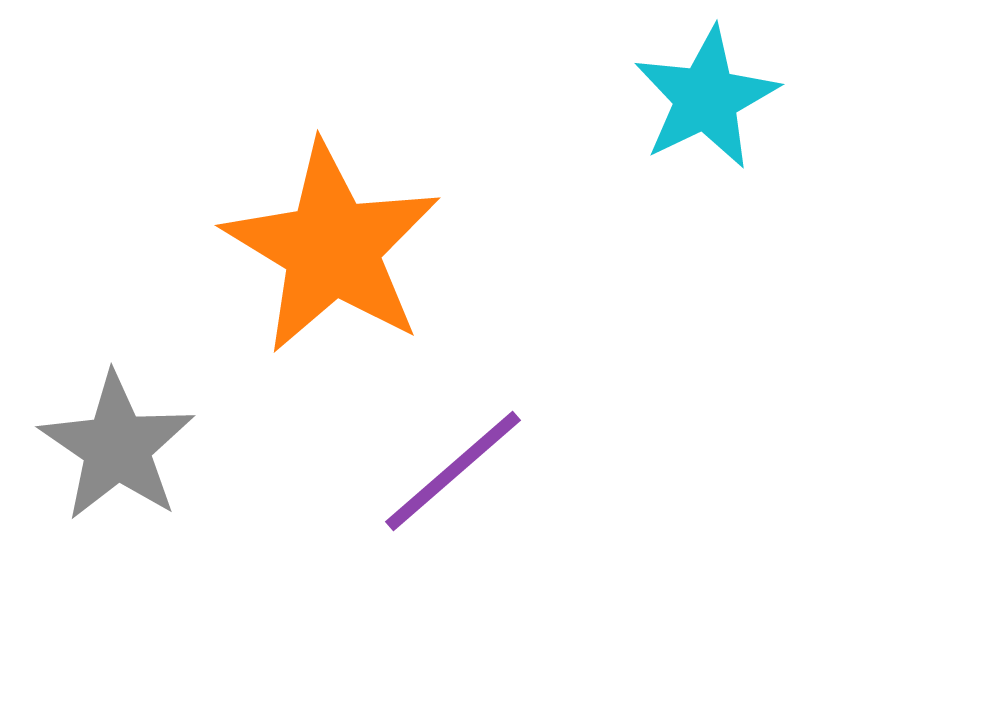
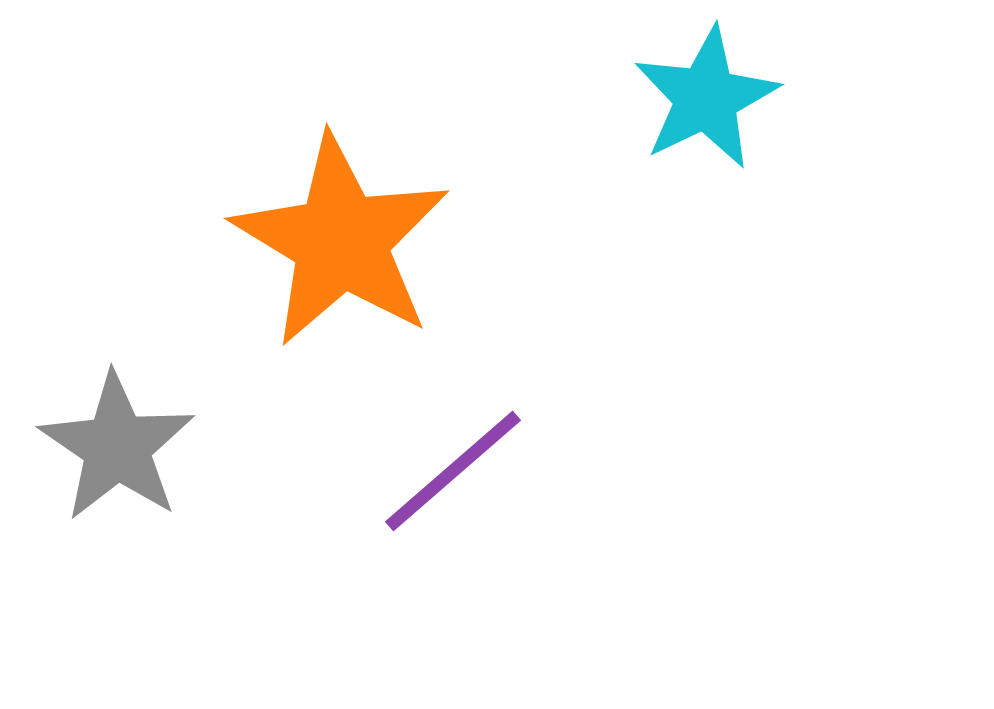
orange star: moved 9 px right, 7 px up
